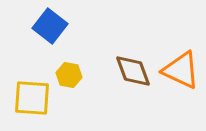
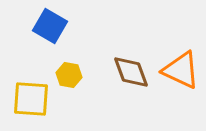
blue square: rotated 8 degrees counterclockwise
brown diamond: moved 2 px left, 1 px down
yellow square: moved 1 px left, 1 px down
